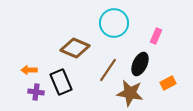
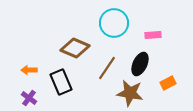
pink rectangle: moved 3 px left, 1 px up; rotated 63 degrees clockwise
brown line: moved 1 px left, 2 px up
purple cross: moved 7 px left, 6 px down; rotated 28 degrees clockwise
